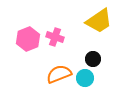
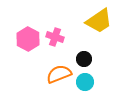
pink hexagon: rotated 10 degrees counterclockwise
black circle: moved 9 px left
cyan circle: moved 4 px down
